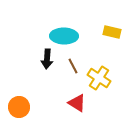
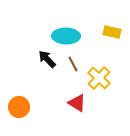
cyan ellipse: moved 2 px right
black arrow: rotated 132 degrees clockwise
brown line: moved 2 px up
yellow cross: rotated 10 degrees clockwise
